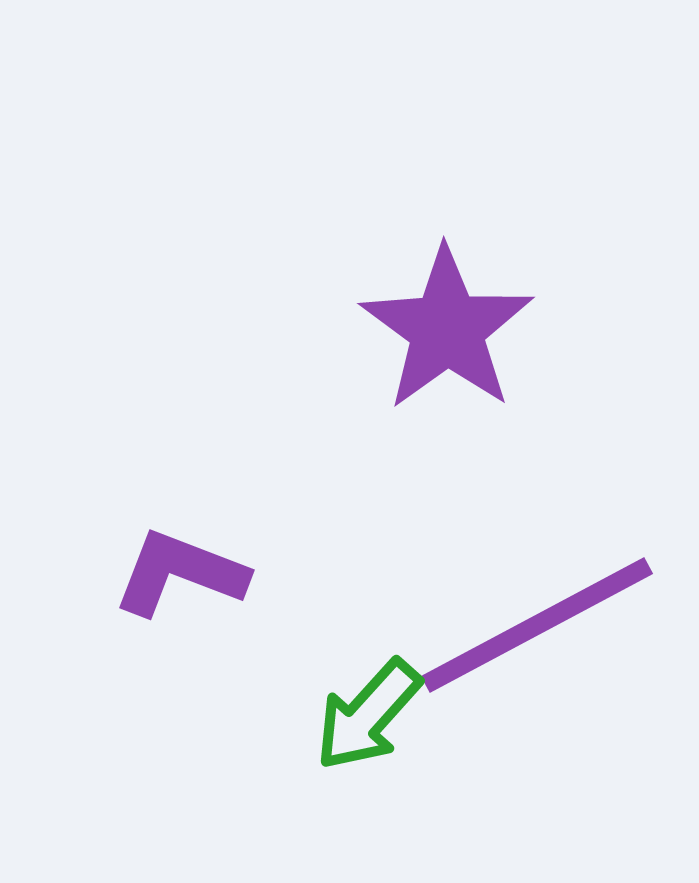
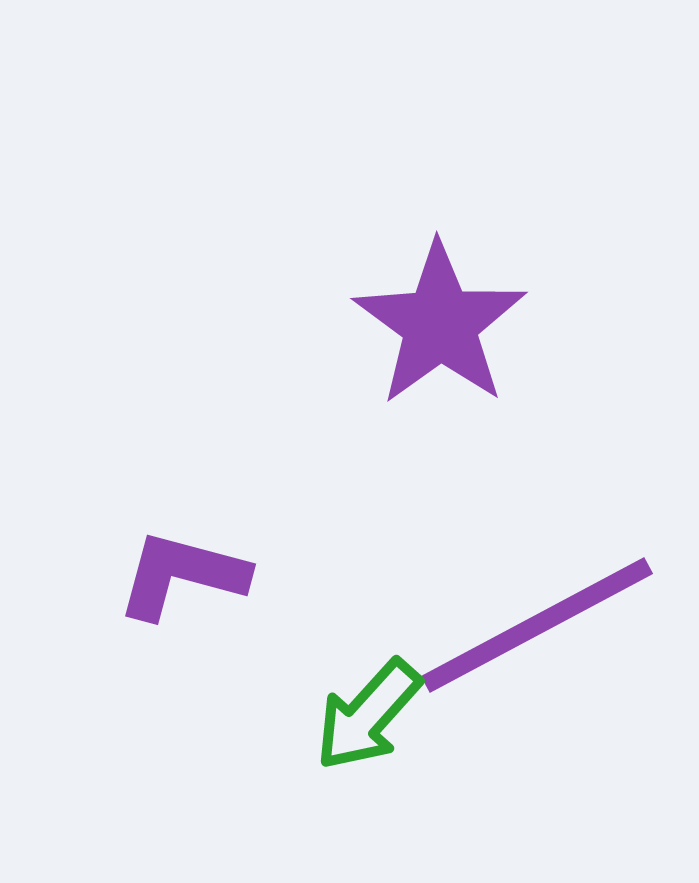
purple star: moved 7 px left, 5 px up
purple L-shape: moved 2 px right, 2 px down; rotated 6 degrees counterclockwise
